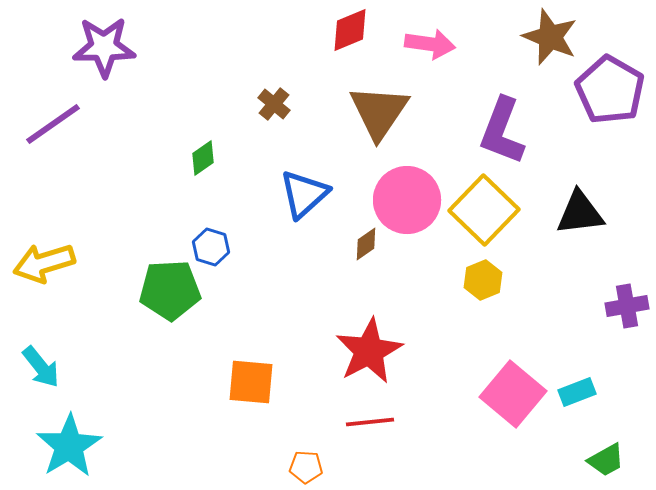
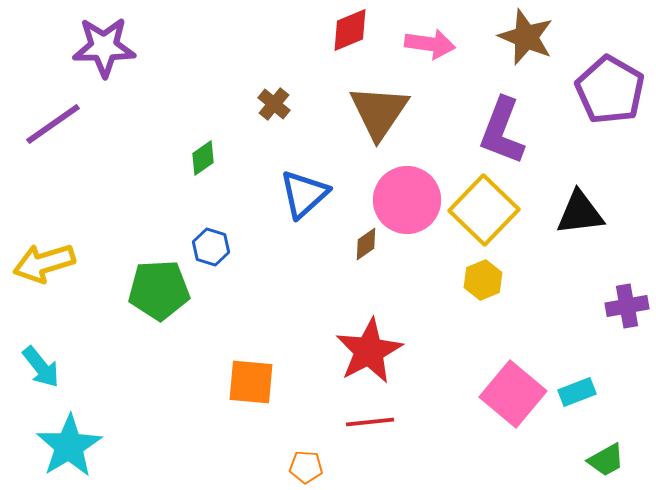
brown star: moved 24 px left
green pentagon: moved 11 px left
